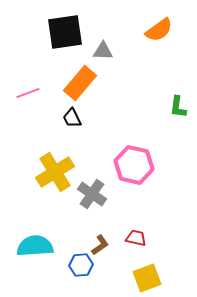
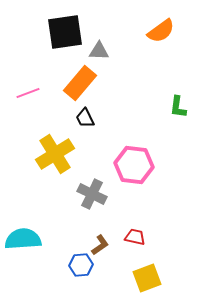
orange semicircle: moved 2 px right, 1 px down
gray triangle: moved 4 px left
black trapezoid: moved 13 px right
pink hexagon: rotated 6 degrees counterclockwise
yellow cross: moved 18 px up
gray cross: rotated 8 degrees counterclockwise
red trapezoid: moved 1 px left, 1 px up
cyan semicircle: moved 12 px left, 7 px up
